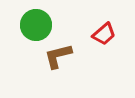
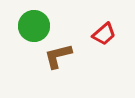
green circle: moved 2 px left, 1 px down
